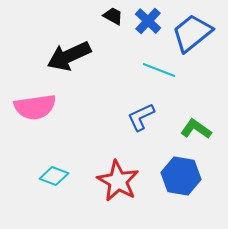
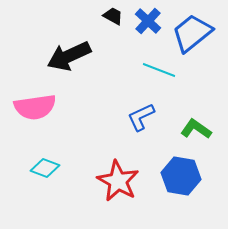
cyan diamond: moved 9 px left, 8 px up
